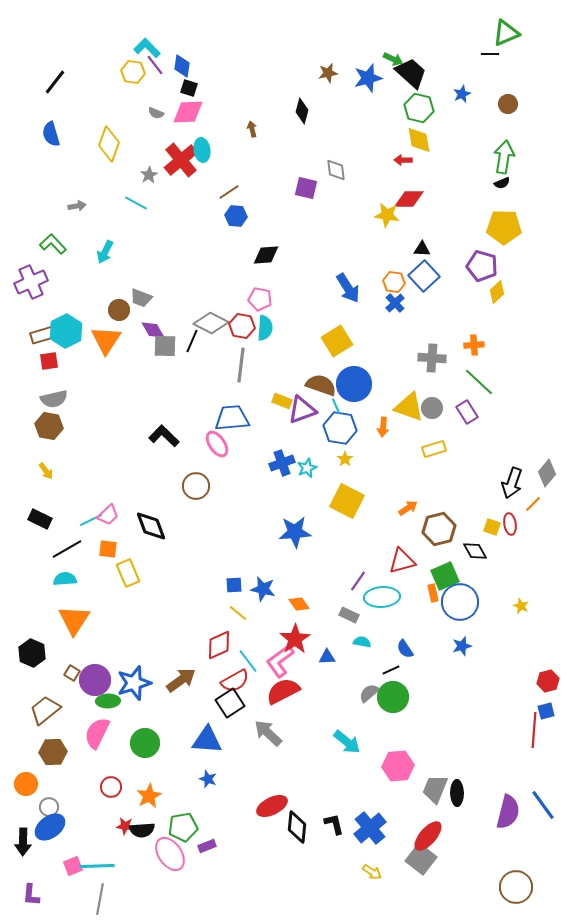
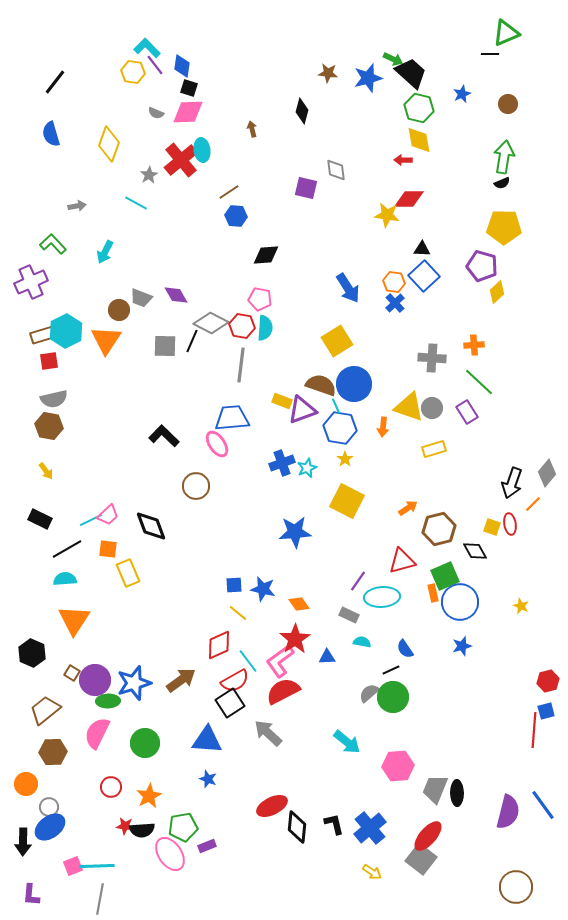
brown star at (328, 73): rotated 18 degrees clockwise
purple diamond at (153, 330): moved 23 px right, 35 px up
